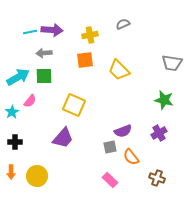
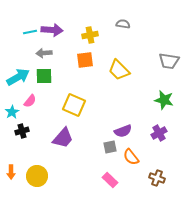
gray semicircle: rotated 32 degrees clockwise
gray trapezoid: moved 3 px left, 2 px up
black cross: moved 7 px right, 11 px up; rotated 16 degrees counterclockwise
